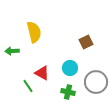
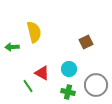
green arrow: moved 4 px up
cyan circle: moved 1 px left, 1 px down
gray circle: moved 3 px down
